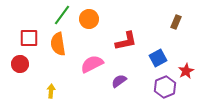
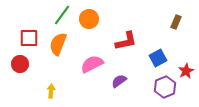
orange semicircle: rotated 30 degrees clockwise
